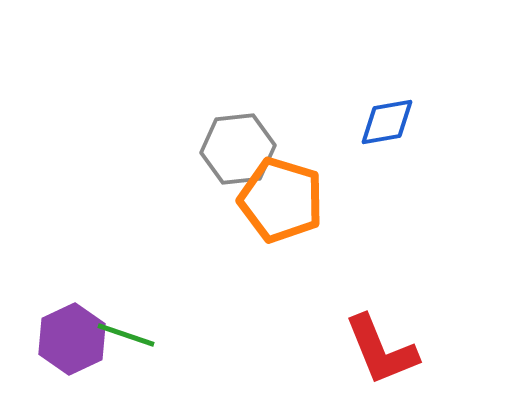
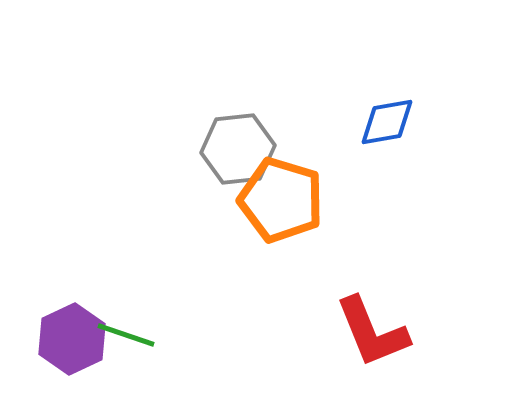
red L-shape: moved 9 px left, 18 px up
